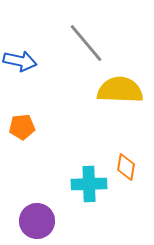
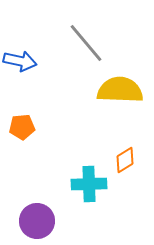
orange diamond: moved 1 px left, 7 px up; rotated 48 degrees clockwise
